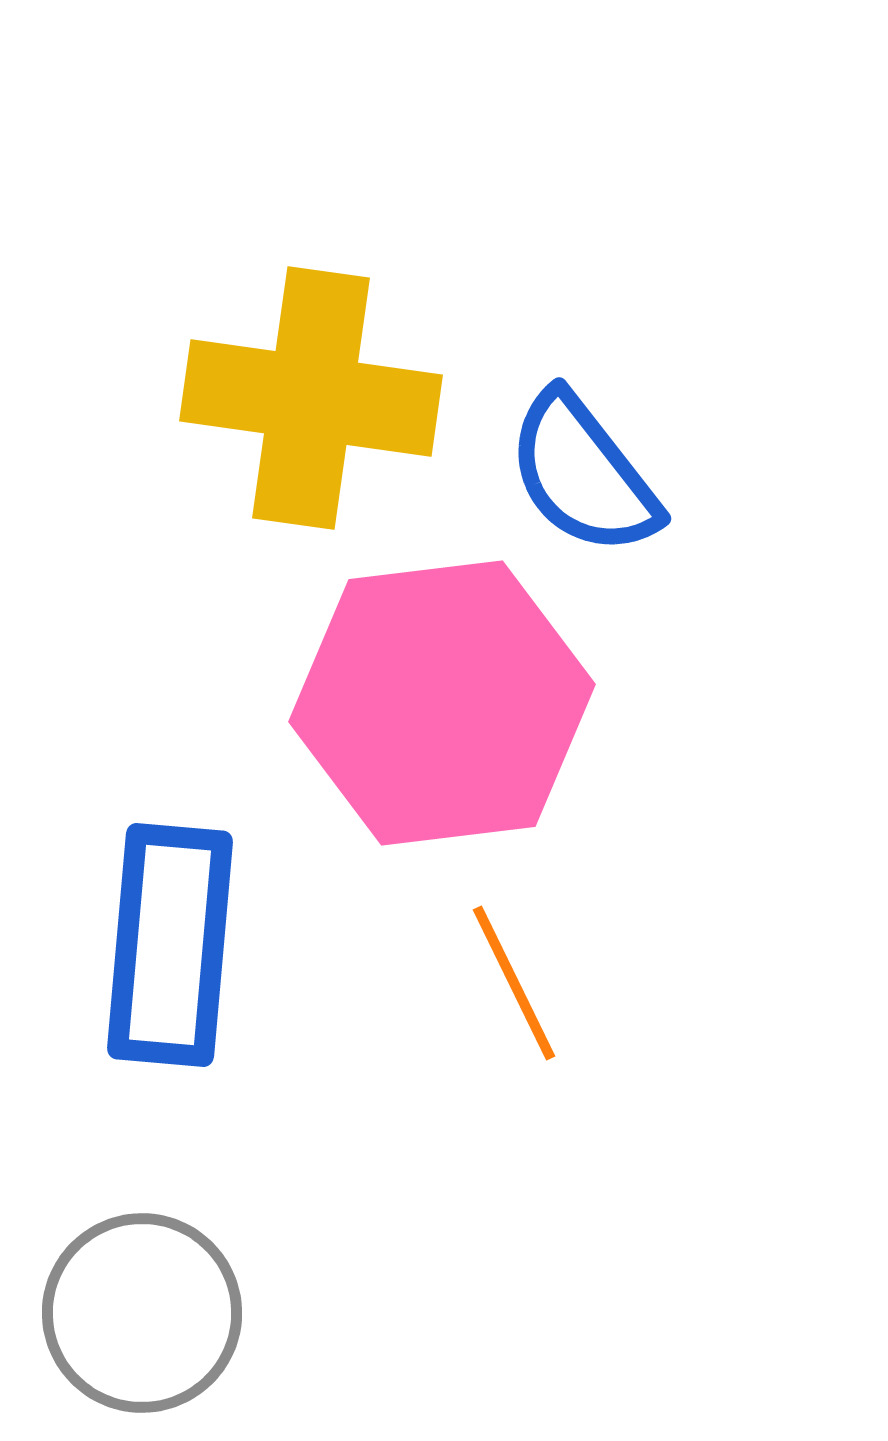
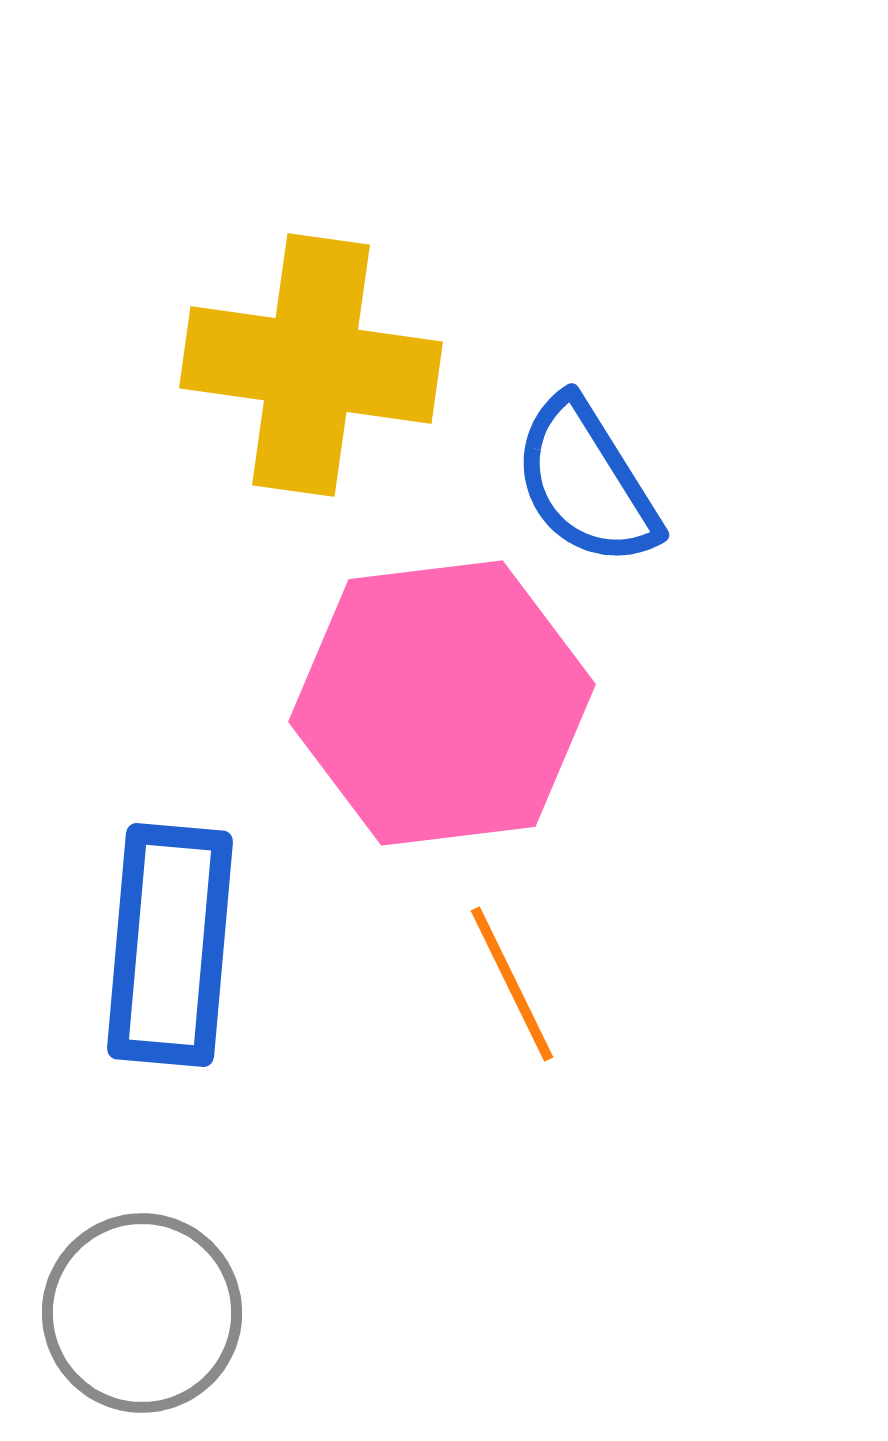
yellow cross: moved 33 px up
blue semicircle: moved 3 px right, 8 px down; rotated 6 degrees clockwise
orange line: moved 2 px left, 1 px down
